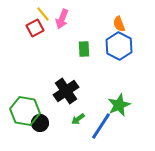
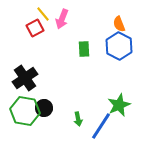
black cross: moved 41 px left, 13 px up
green arrow: rotated 64 degrees counterclockwise
black circle: moved 4 px right, 15 px up
